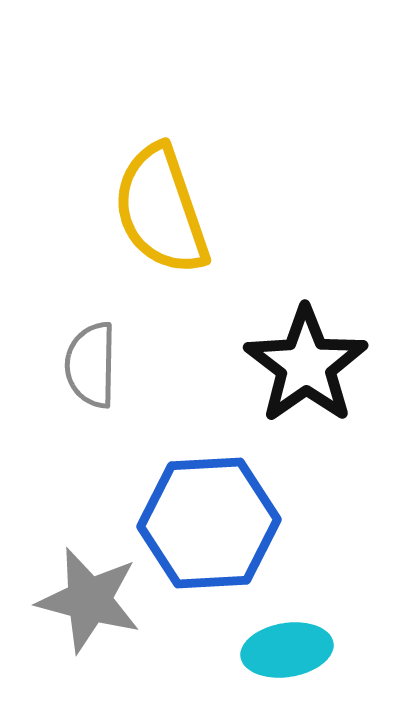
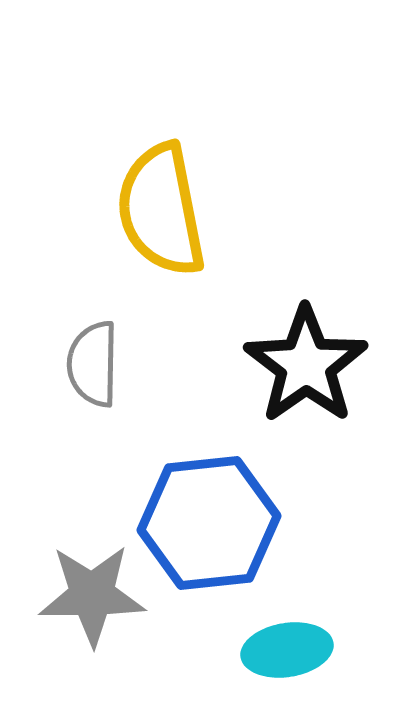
yellow semicircle: rotated 8 degrees clockwise
gray semicircle: moved 2 px right, 1 px up
blue hexagon: rotated 3 degrees counterclockwise
gray star: moved 3 px right, 5 px up; rotated 15 degrees counterclockwise
